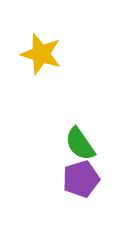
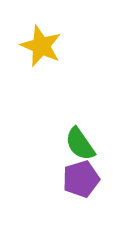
yellow star: moved 8 px up; rotated 6 degrees clockwise
